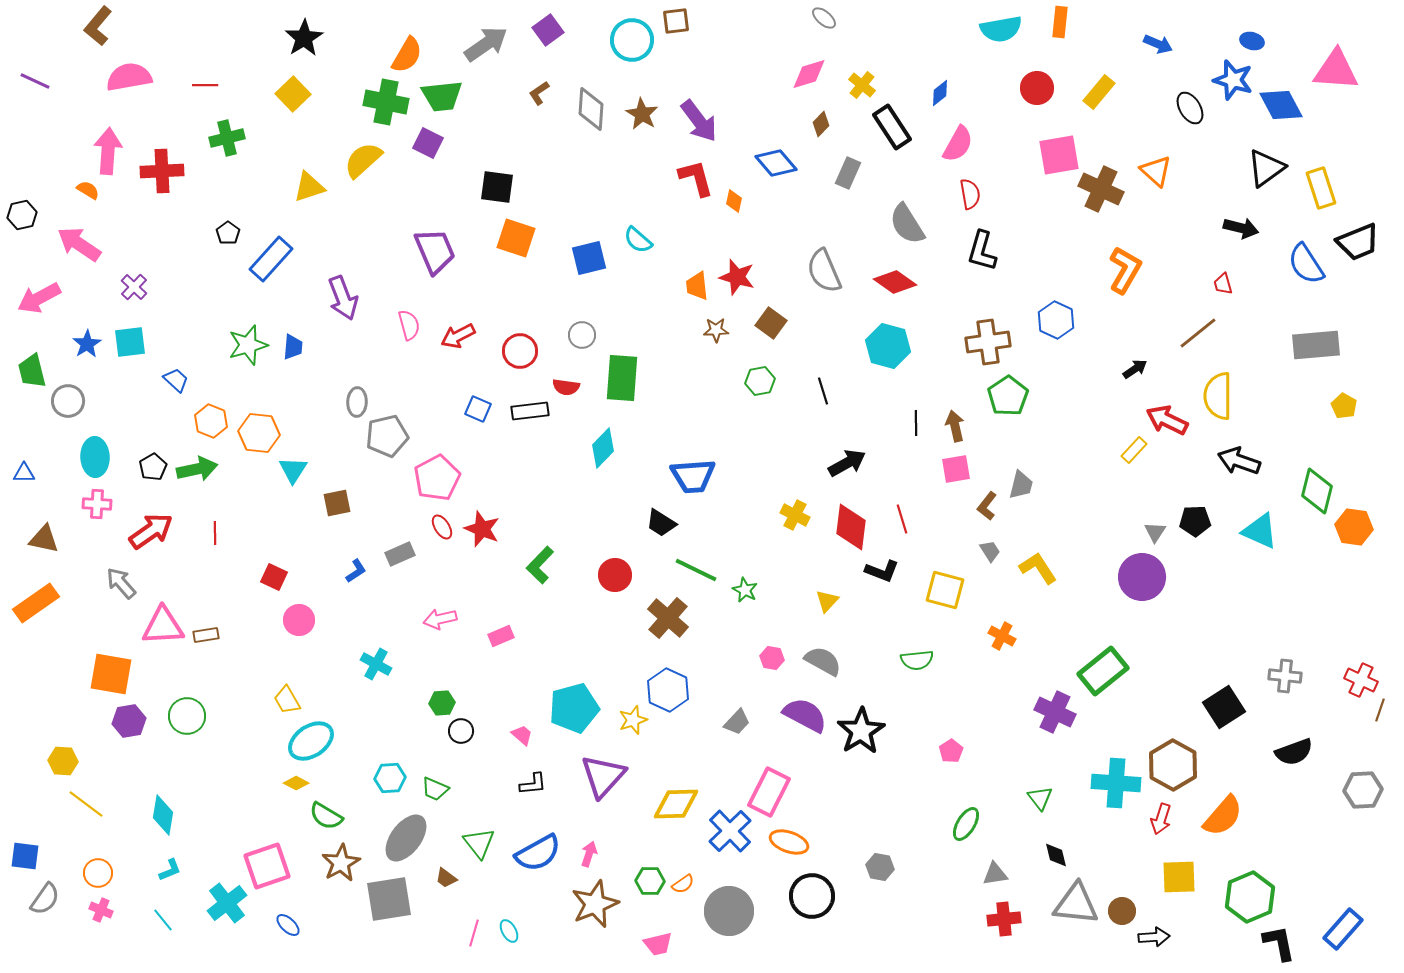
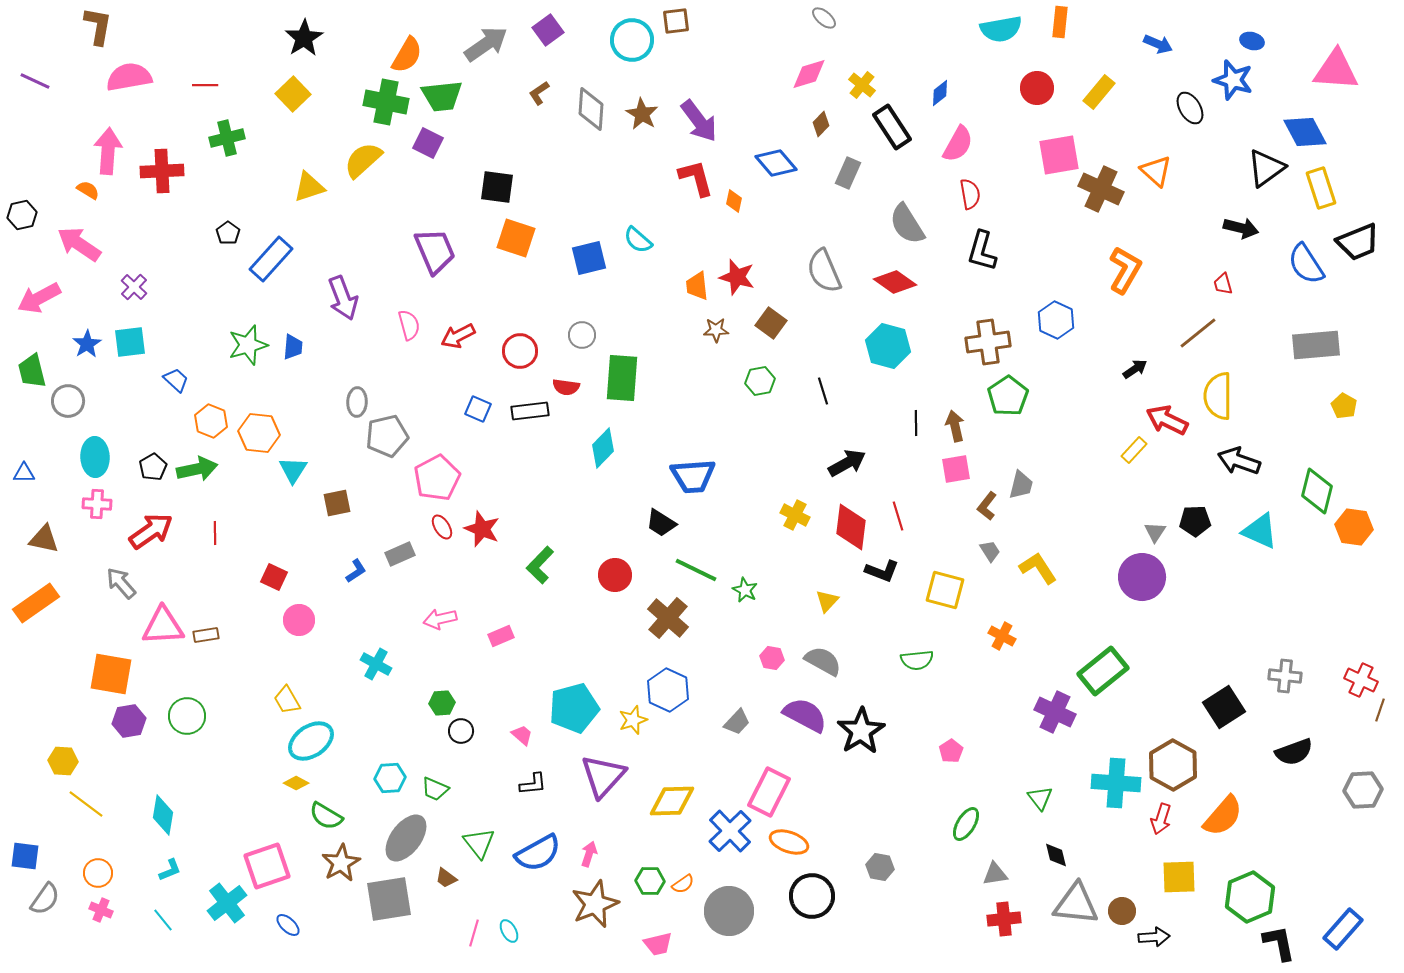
brown L-shape at (98, 26): rotated 150 degrees clockwise
blue diamond at (1281, 105): moved 24 px right, 27 px down
red line at (902, 519): moved 4 px left, 3 px up
yellow diamond at (676, 804): moved 4 px left, 3 px up
